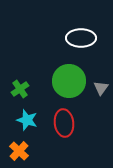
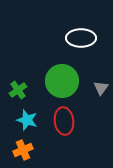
green circle: moved 7 px left
green cross: moved 2 px left, 1 px down
red ellipse: moved 2 px up
orange cross: moved 4 px right, 1 px up; rotated 24 degrees clockwise
